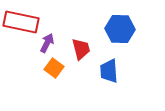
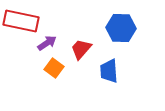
red rectangle: moved 1 px up
blue hexagon: moved 1 px right, 1 px up
purple arrow: rotated 30 degrees clockwise
red trapezoid: rotated 125 degrees counterclockwise
